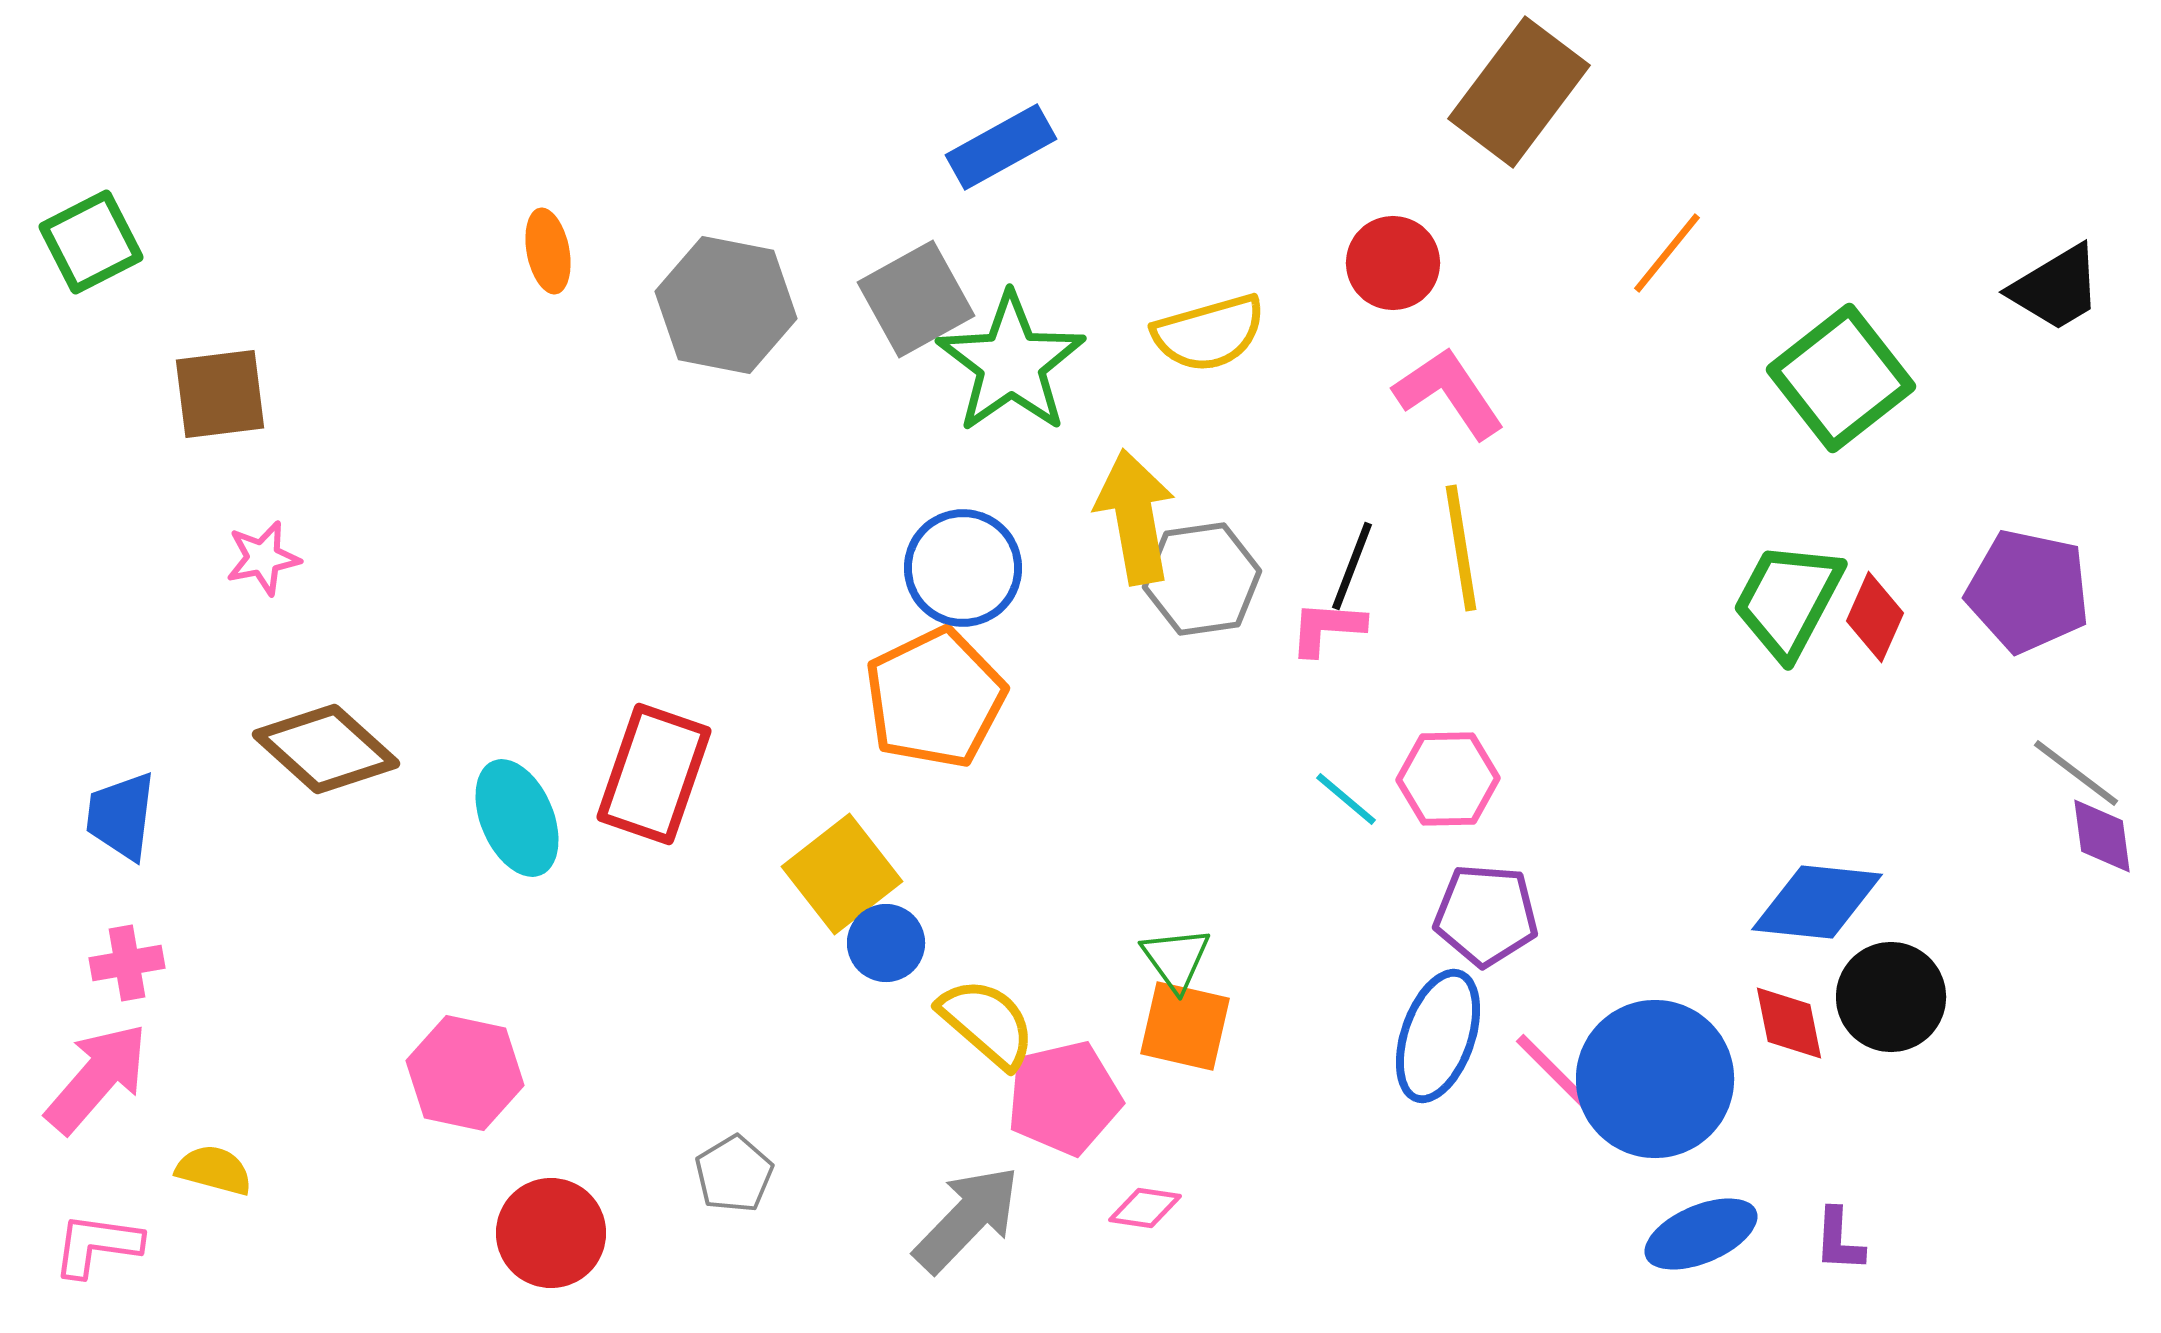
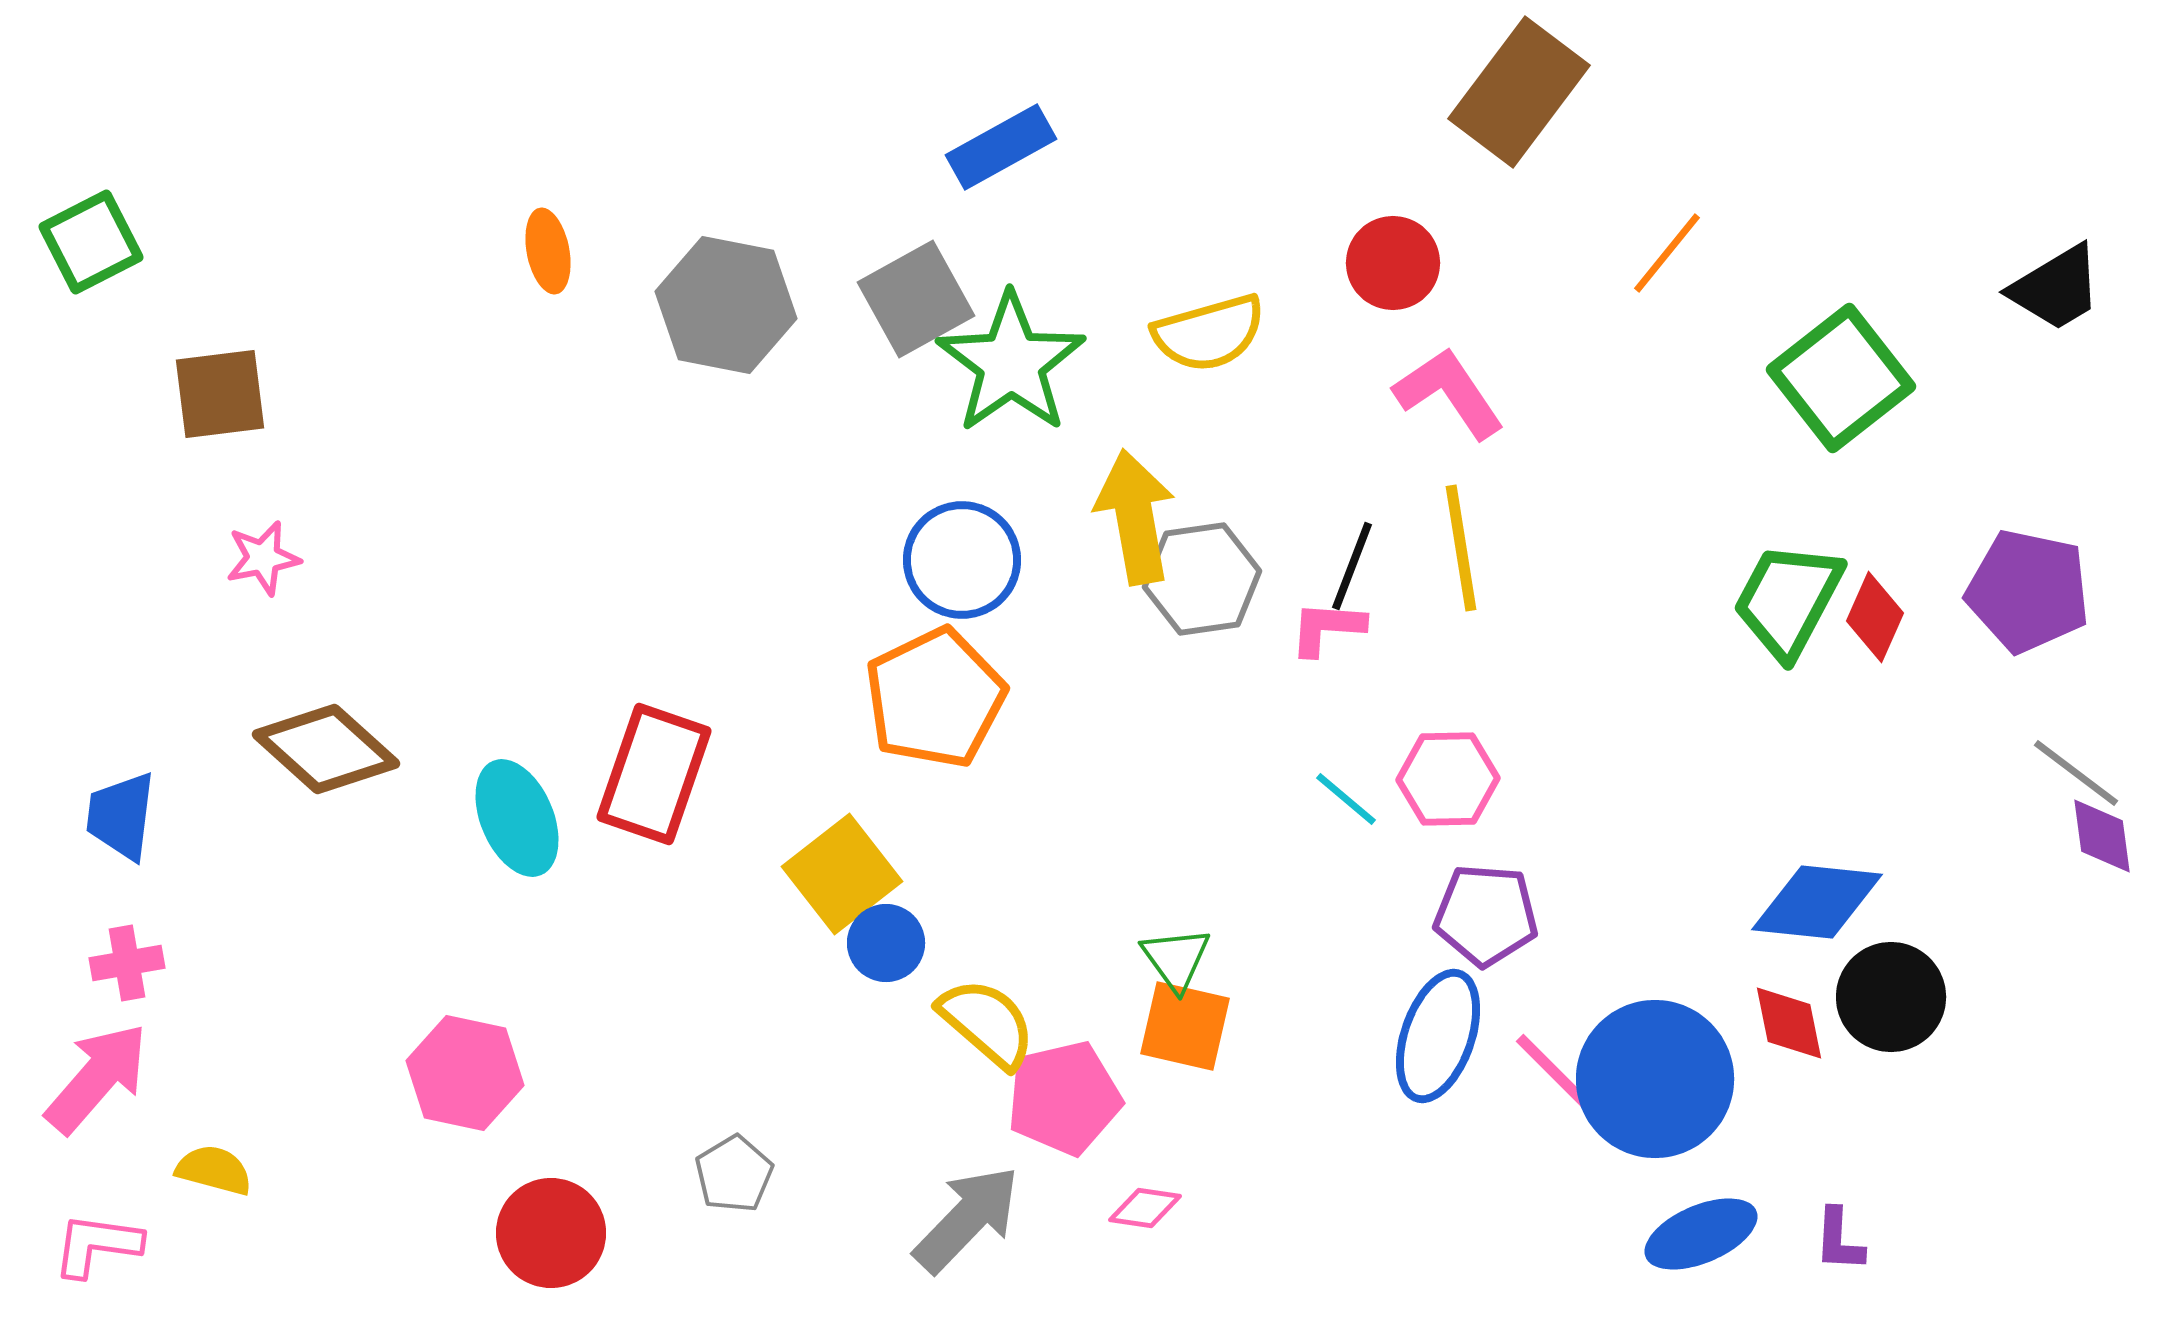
blue circle at (963, 568): moved 1 px left, 8 px up
